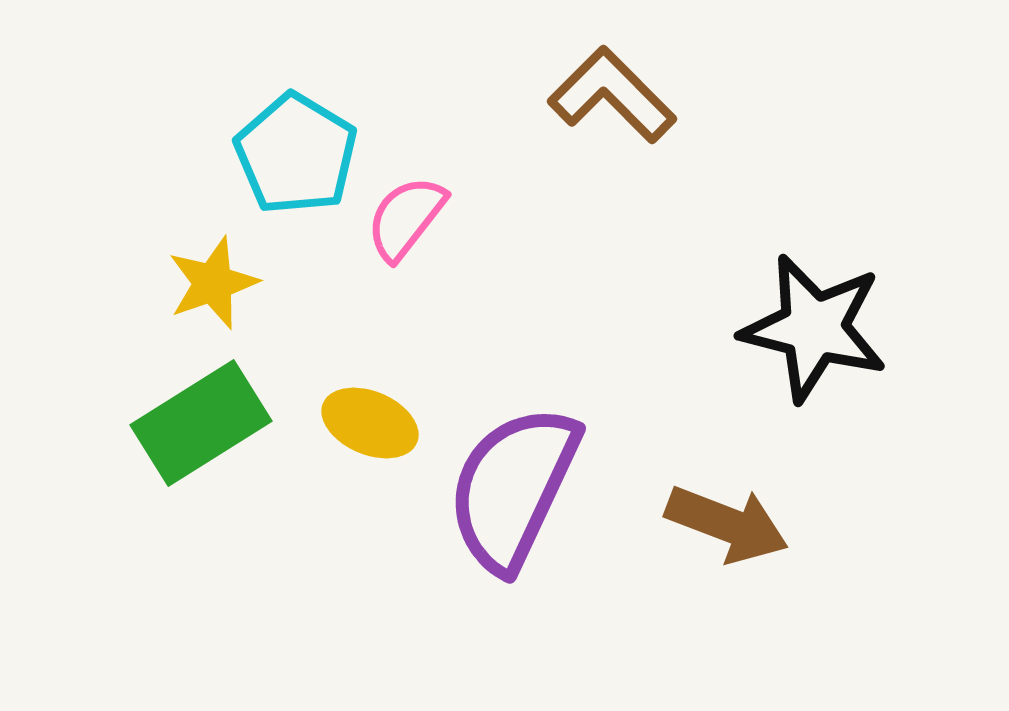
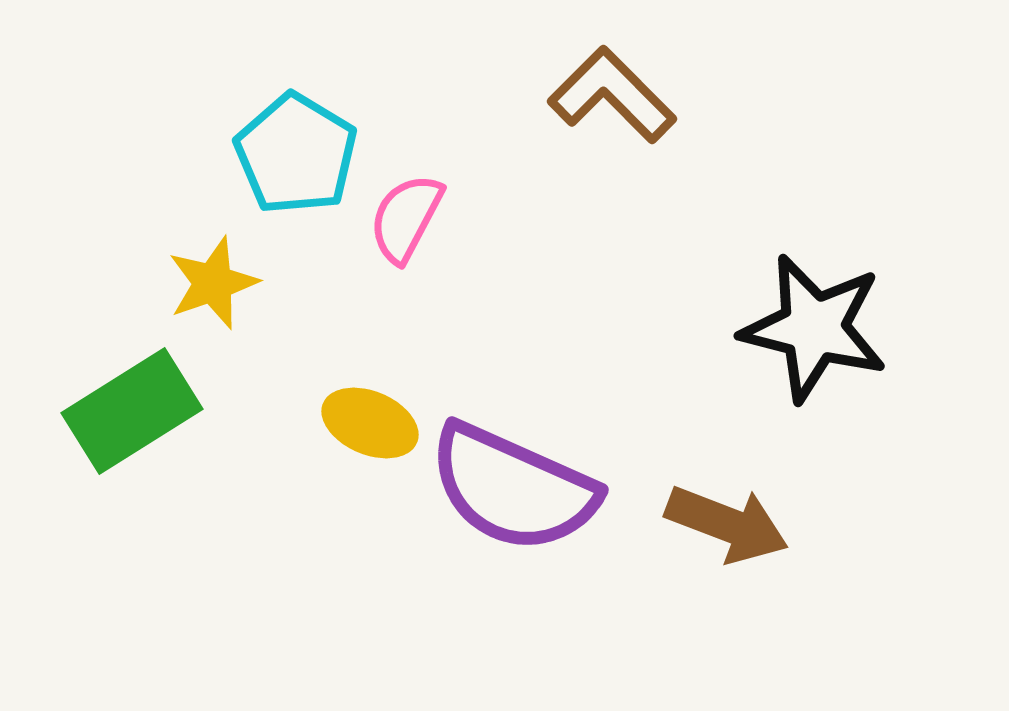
pink semicircle: rotated 10 degrees counterclockwise
green rectangle: moved 69 px left, 12 px up
purple semicircle: rotated 91 degrees counterclockwise
